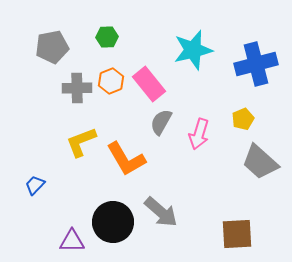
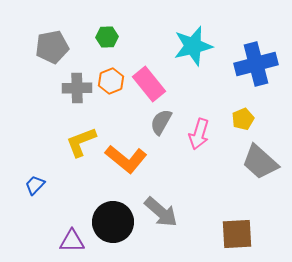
cyan star: moved 4 px up
orange L-shape: rotated 21 degrees counterclockwise
